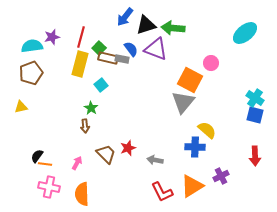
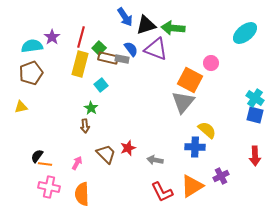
blue arrow: rotated 72 degrees counterclockwise
purple star: rotated 21 degrees counterclockwise
